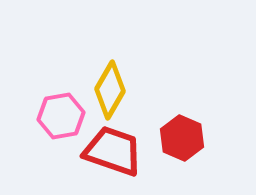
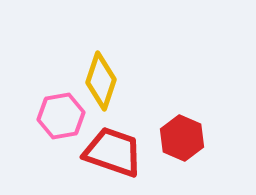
yellow diamond: moved 9 px left, 9 px up; rotated 12 degrees counterclockwise
red trapezoid: moved 1 px down
